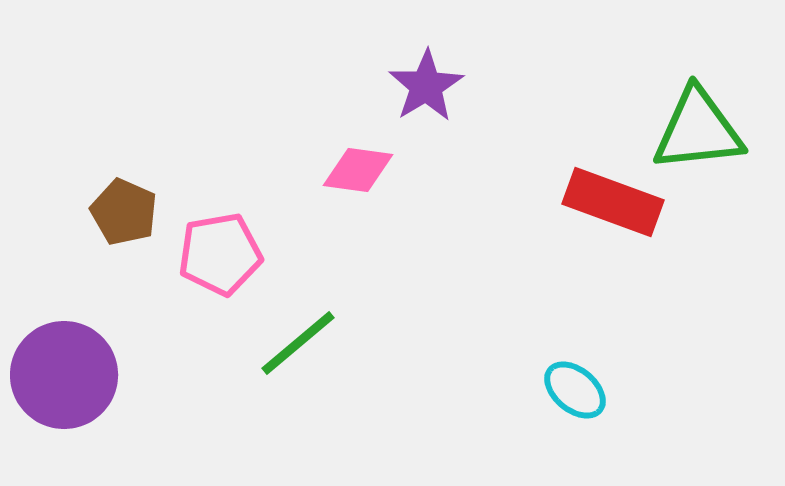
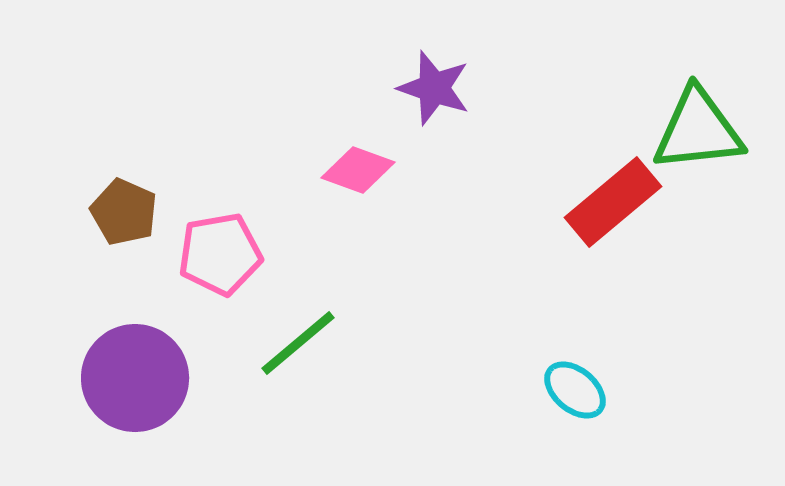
purple star: moved 8 px right, 2 px down; rotated 22 degrees counterclockwise
pink diamond: rotated 12 degrees clockwise
red rectangle: rotated 60 degrees counterclockwise
purple circle: moved 71 px right, 3 px down
